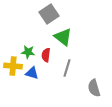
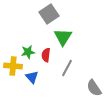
green triangle: rotated 24 degrees clockwise
green star: rotated 16 degrees counterclockwise
gray line: rotated 12 degrees clockwise
blue triangle: moved 4 px down; rotated 32 degrees clockwise
gray semicircle: rotated 18 degrees counterclockwise
